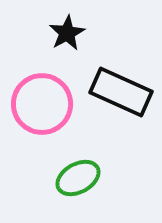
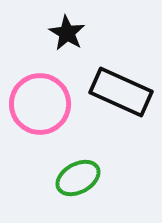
black star: rotated 12 degrees counterclockwise
pink circle: moved 2 px left
